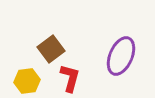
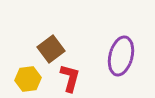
purple ellipse: rotated 9 degrees counterclockwise
yellow hexagon: moved 1 px right, 2 px up
